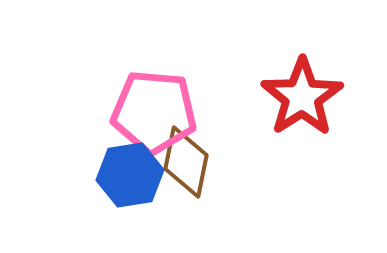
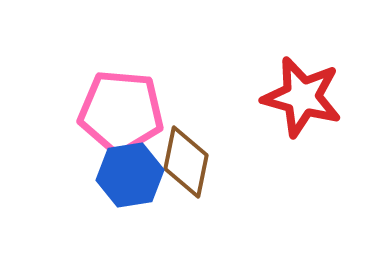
red star: rotated 24 degrees counterclockwise
pink pentagon: moved 33 px left
